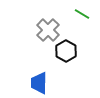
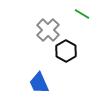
blue trapezoid: rotated 25 degrees counterclockwise
